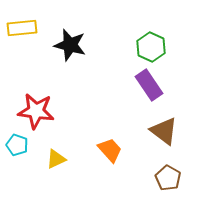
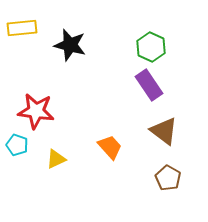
orange trapezoid: moved 3 px up
